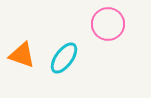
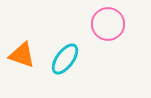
cyan ellipse: moved 1 px right, 1 px down
